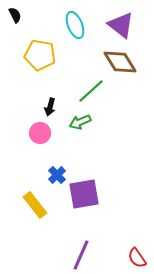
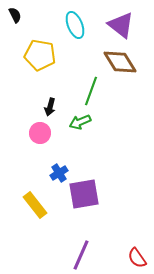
green line: rotated 28 degrees counterclockwise
blue cross: moved 2 px right, 2 px up; rotated 12 degrees clockwise
